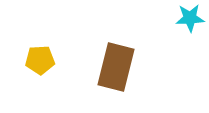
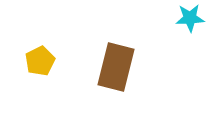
yellow pentagon: moved 1 px down; rotated 24 degrees counterclockwise
